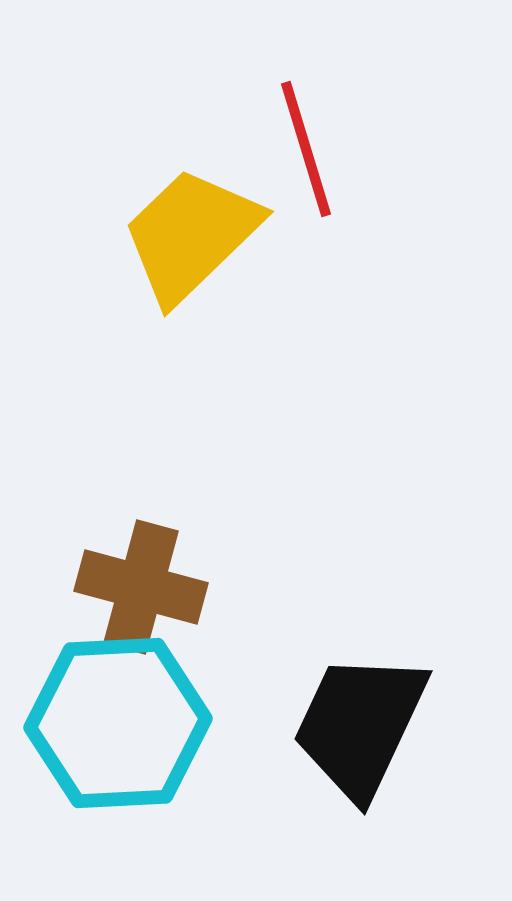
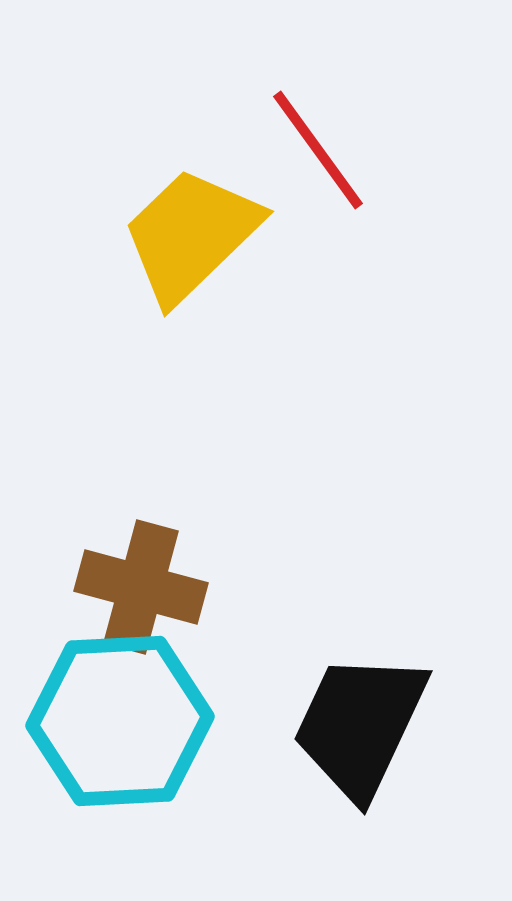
red line: moved 12 px right, 1 px down; rotated 19 degrees counterclockwise
cyan hexagon: moved 2 px right, 2 px up
